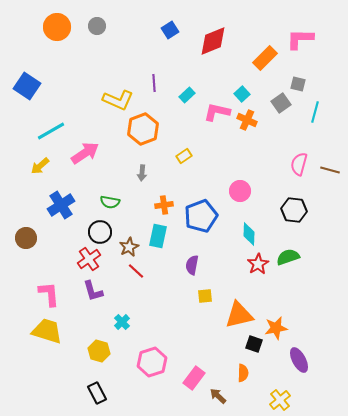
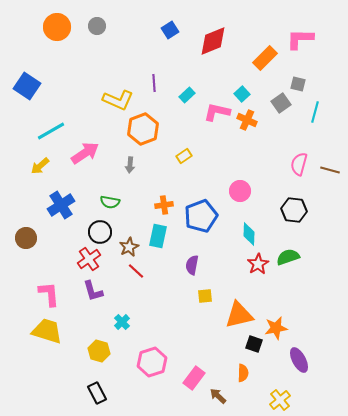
gray arrow at (142, 173): moved 12 px left, 8 px up
